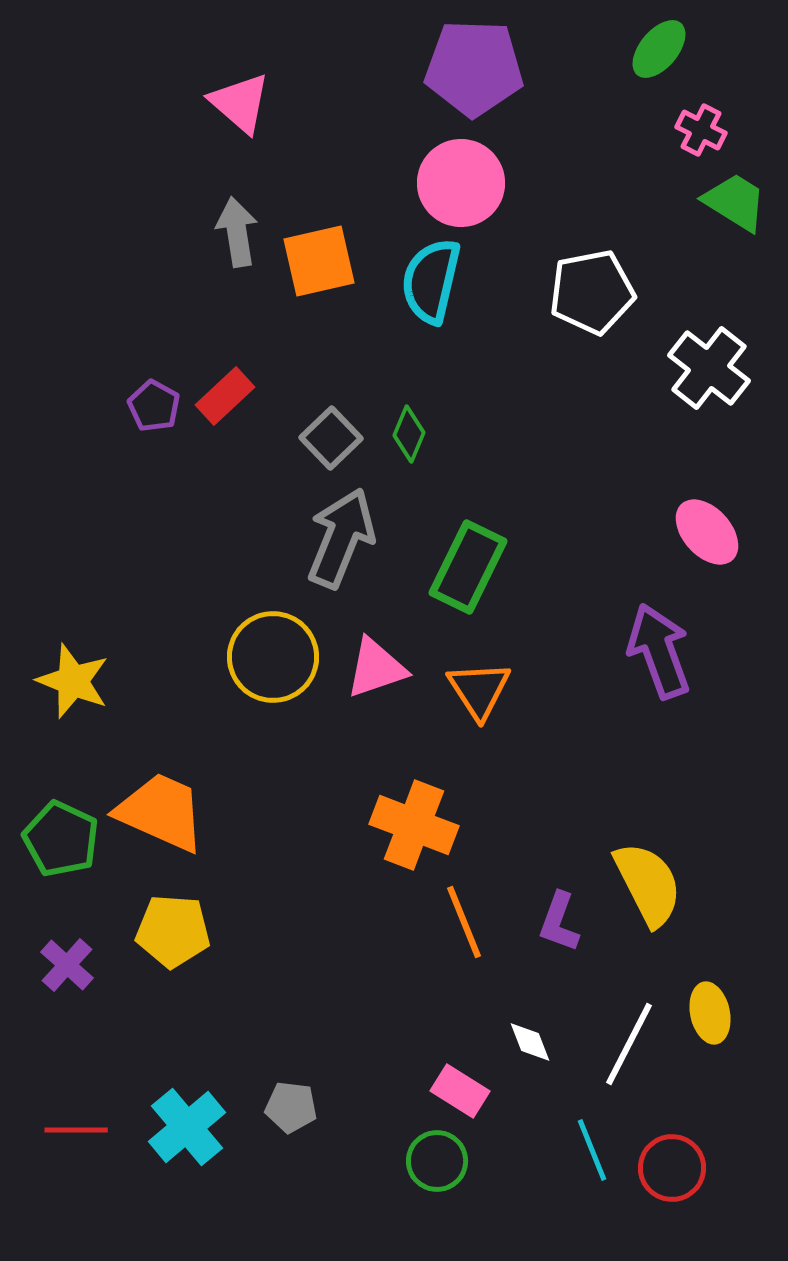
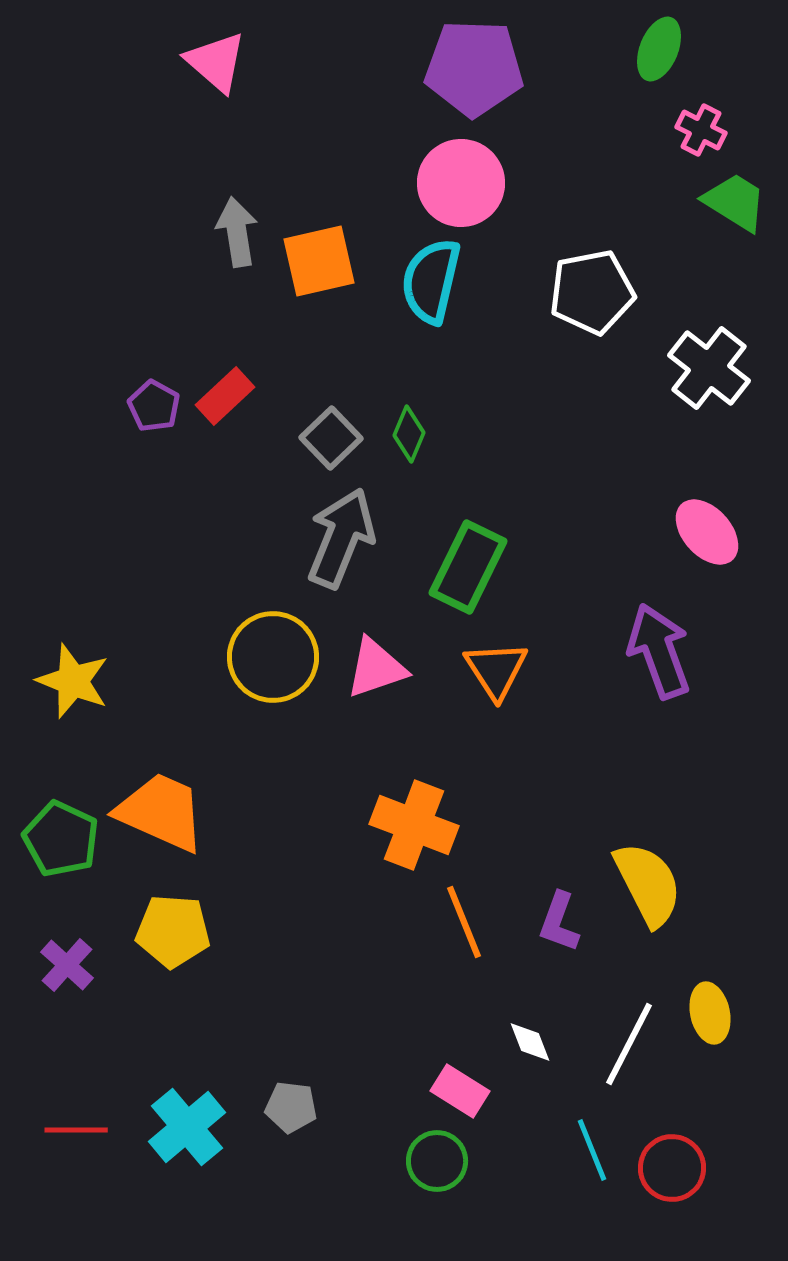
green ellipse at (659, 49): rotated 18 degrees counterclockwise
pink triangle at (240, 103): moved 24 px left, 41 px up
orange triangle at (479, 690): moved 17 px right, 20 px up
